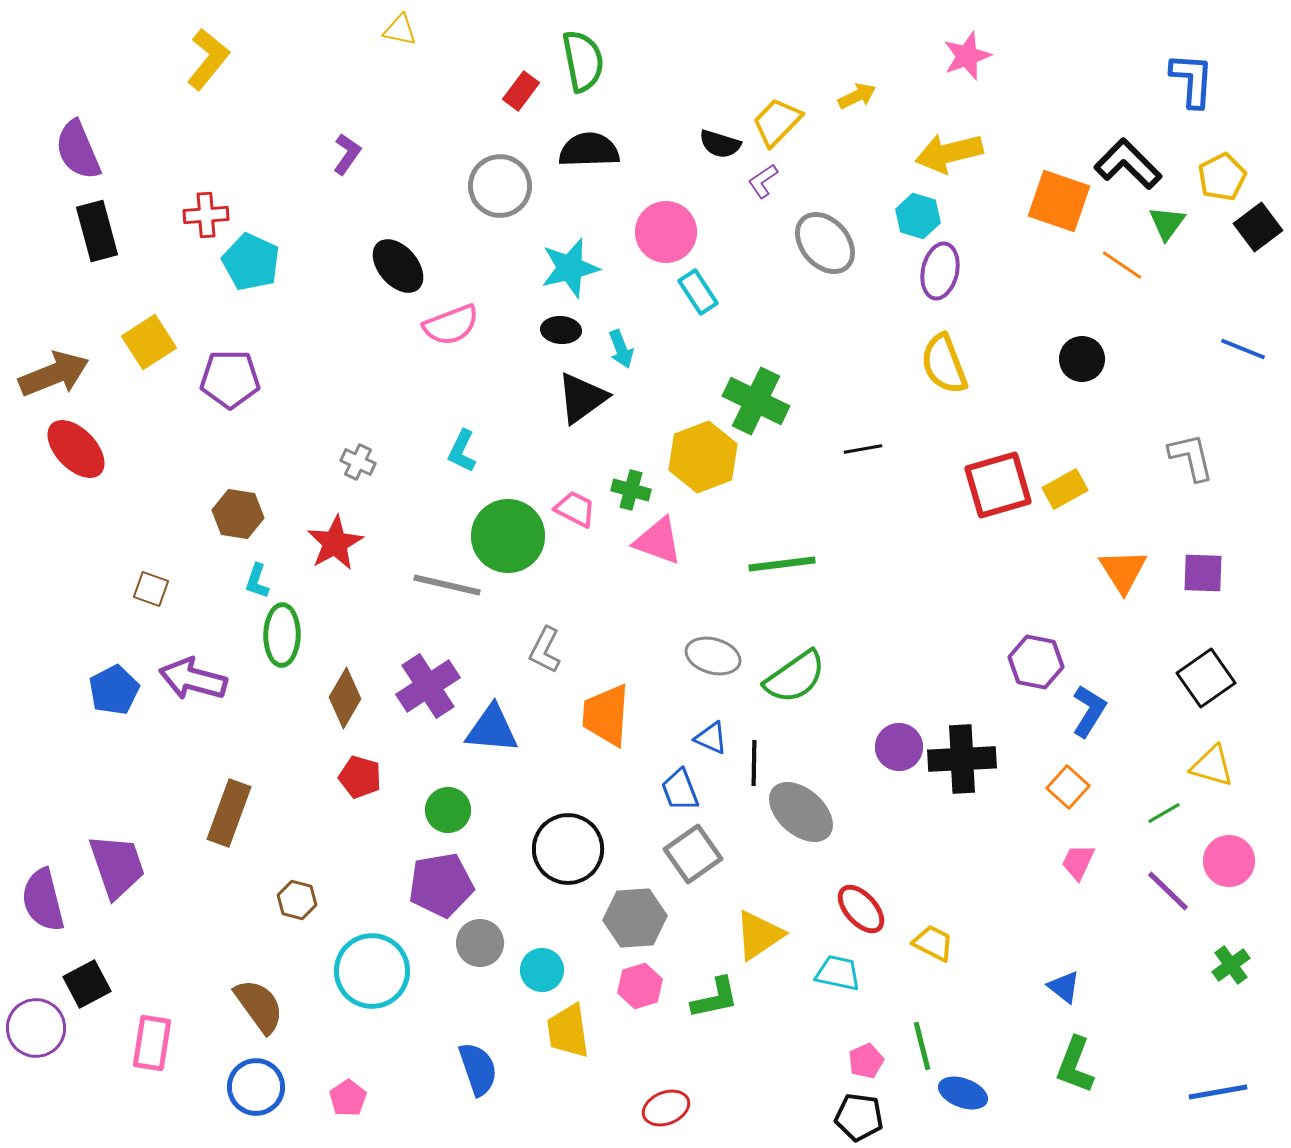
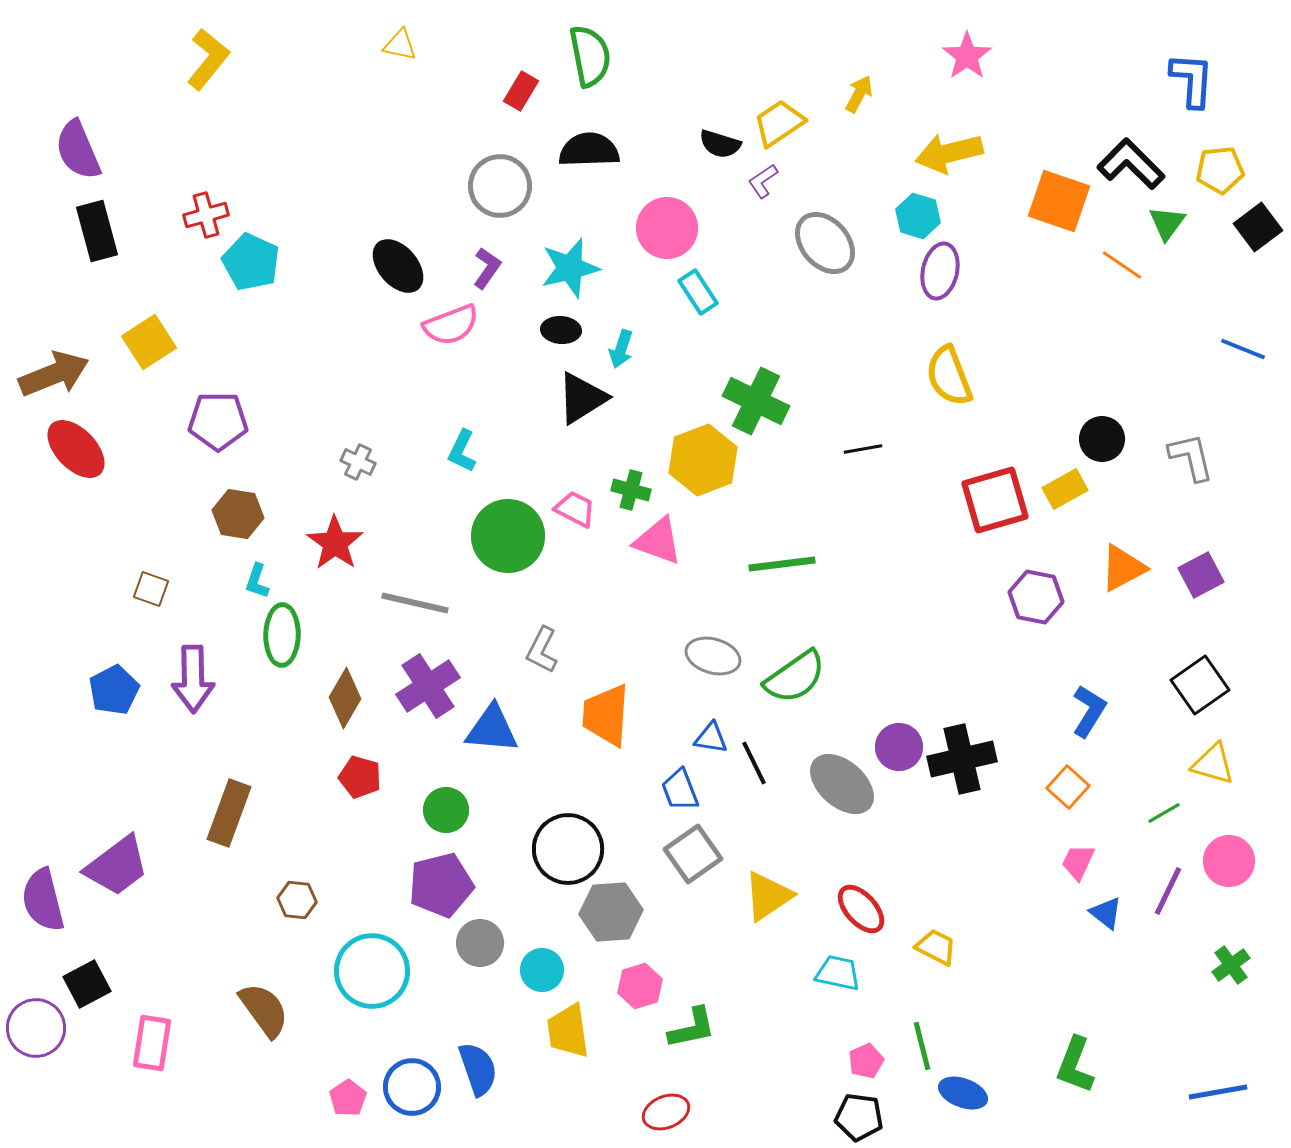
yellow triangle at (400, 30): moved 15 px down
pink star at (967, 56): rotated 15 degrees counterclockwise
green semicircle at (583, 61): moved 7 px right, 5 px up
red rectangle at (521, 91): rotated 6 degrees counterclockwise
yellow arrow at (857, 96): moved 2 px right, 2 px up; rotated 36 degrees counterclockwise
yellow trapezoid at (777, 122): moved 2 px right, 1 px down; rotated 12 degrees clockwise
purple L-shape at (347, 154): moved 140 px right, 114 px down
black L-shape at (1128, 164): moved 3 px right
yellow pentagon at (1222, 177): moved 2 px left, 7 px up; rotated 21 degrees clockwise
red cross at (206, 215): rotated 12 degrees counterclockwise
pink circle at (666, 232): moved 1 px right, 4 px up
cyan arrow at (621, 349): rotated 39 degrees clockwise
black circle at (1082, 359): moved 20 px right, 80 px down
yellow semicircle at (944, 364): moved 5 px right, 12 px down
purple pentagon at (230, 379): moved 12 px left, 42 px down
black triangle at (582, 398): rotated 4 degrees clockwise
yellow hexagon at (703, 457): moved 3 px down
red square at (998, 485): moved 3 px left, 15 px down
red star at (335, 543): rotated 8 degrees counterclockwise
orange triangle at (1123, 571): moved 3 px up; rotated 34 degrees clockwise
purple square at (1203, 573): moved 2 px left, 2 px down; rotated 30 degrees counterclockwise
gray line at (447, 585): moved 32 px left, 18 px down
gray L-shape at (545, 650): moved 3 px left
purple hexagon at (1036, 662): moved 65 px up
black square at (1206, 678): moved 6 px left, 7 px down
purple arrow at (193, 679): rotated 106 degrees counterclockwise
blue triangle at (711, 738): rotated 15 degrees counterclockwise
black cross at (962, 759): rotated 10 degrees counterclockwise
black line at (754, 763): rotated 27 degrees counterclockwise
yellow triangle at (1212, 766): moved 1 px right, 2 px up
green circle at (448, 810): moved 2 px left
gray ellipse at (801, 812): moved 41 px right, 28 px up
purple trapezoid at (117, 866): rotated 72 degrees clockwise
purple pentagon at (441, 885): rotated 4 degrees counterclockwise
purple line at (1168, 891): rotated 72 degrees clockwise
brown hexagon at (297, 900): rotated 9 degrees counterclockwise
gray hexagon at (635, 918): moved 24 px left, 6 px up
yellow triangle at (759, 935): moved 9 px right, 39 px up
yellow trapezoid at (933, 943): moved 3 px right, 4 px down
blue triangle at (1064, 987): moved 42 px right, 74 px up
green L-shape at (715, 998): moved 23 px left, 30 px down
brown semicircle at (259, 1006): moved 5 px right, 4 px down
blue circle at (256, 1087): moved 156 px right
red ellipse at (666, 1108): moved 4 px down
